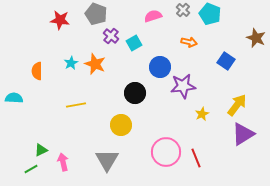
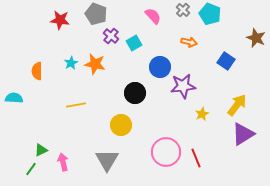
pink semicircle: rotated 66 degrees clockwise
orange star: rotated 10 degrees counterclockwise
green line: rotated 24 degrees counterclockwise
